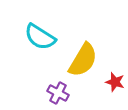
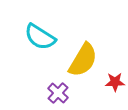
red star: rotated 18 degrees counterclockwise
purple cross: rotated 15 degrees clockwise
